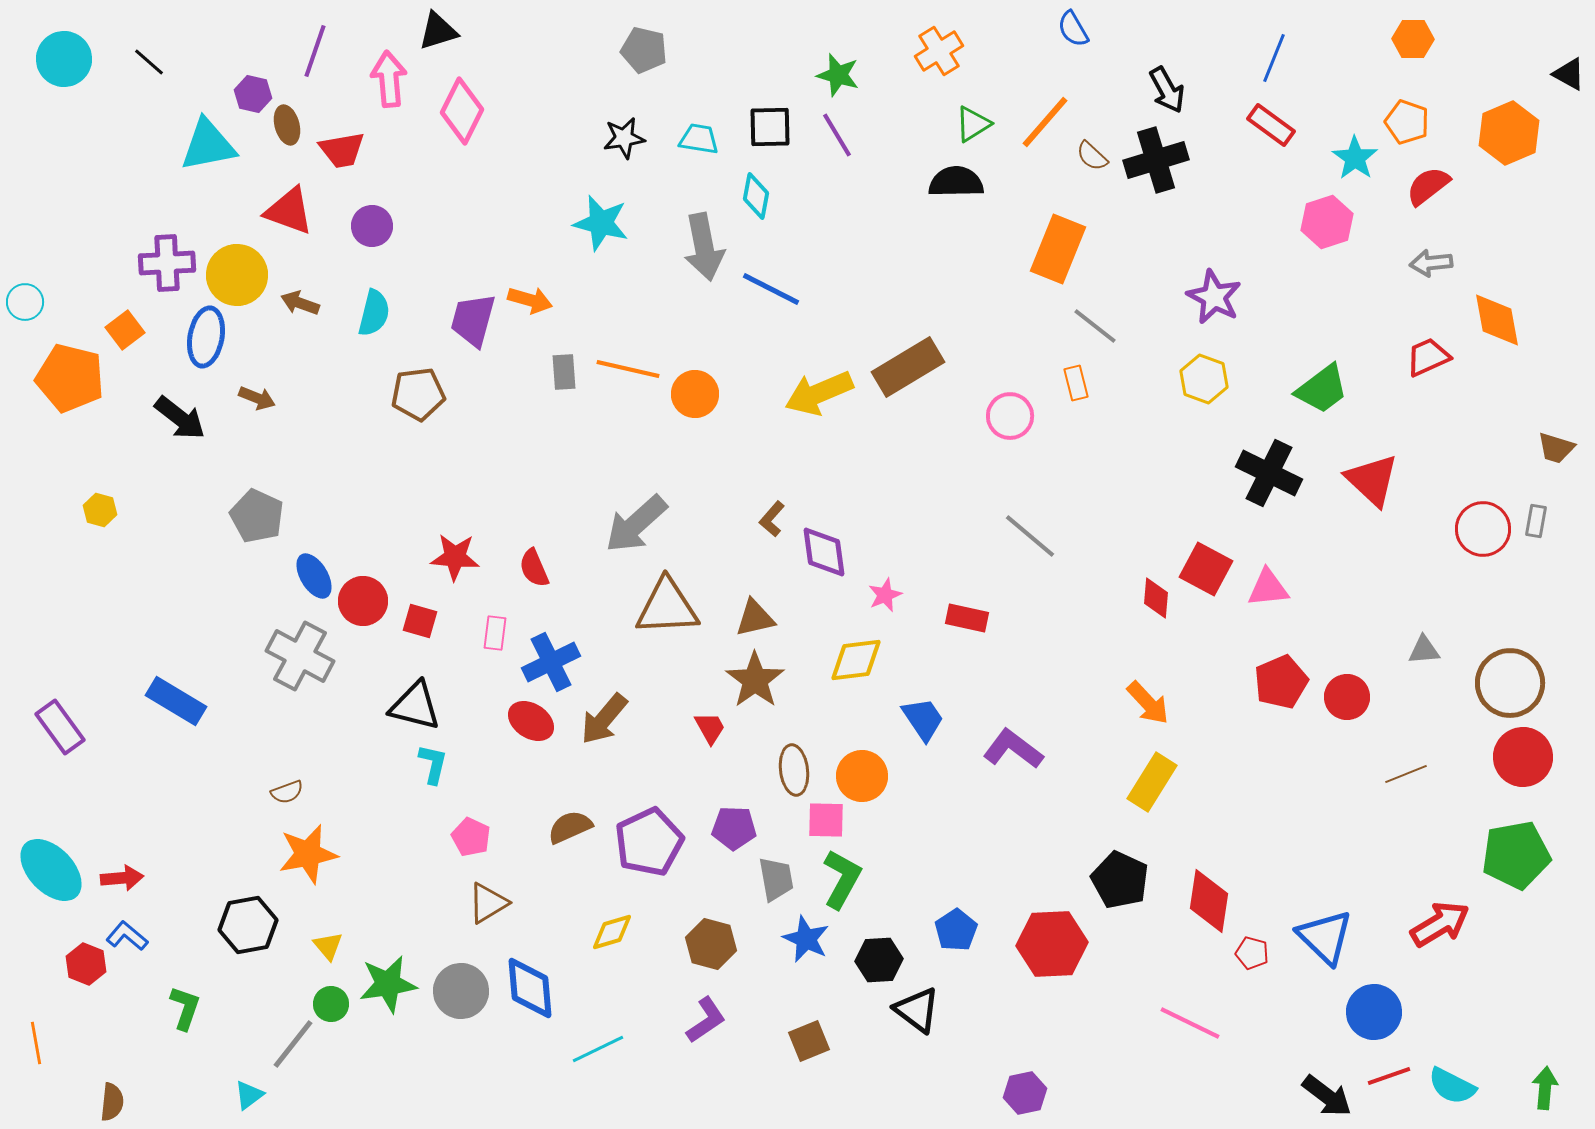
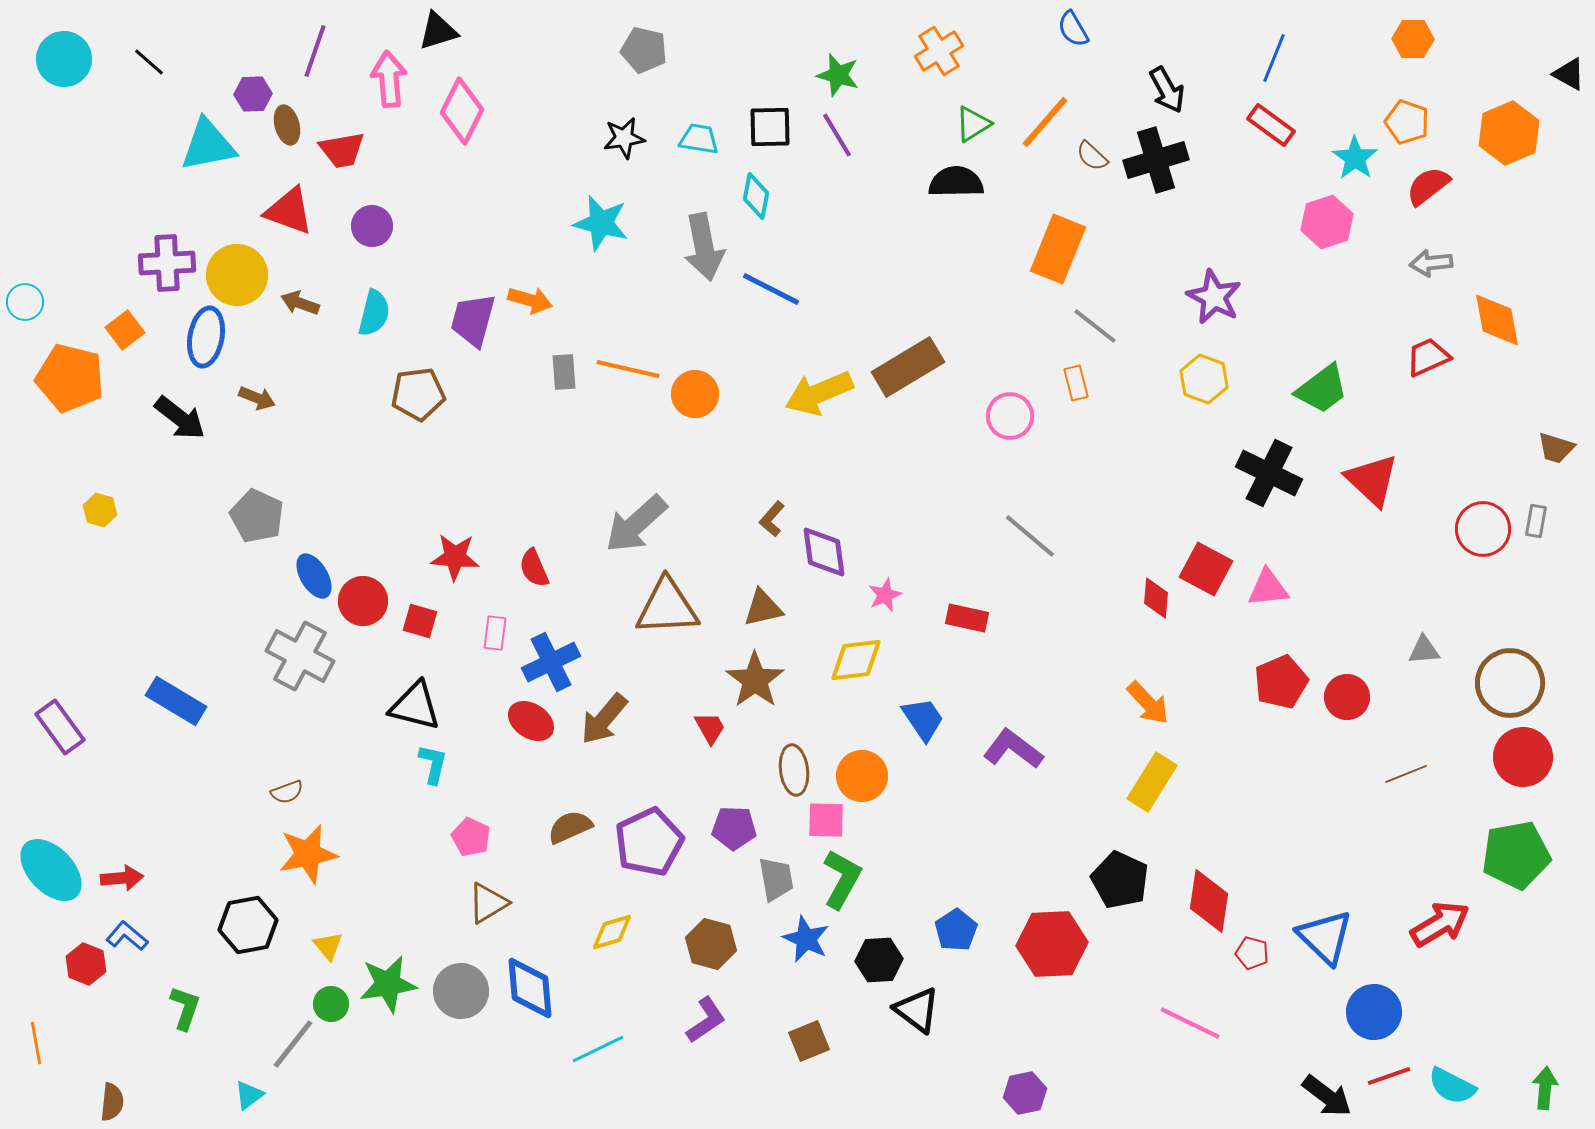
purple hexagon at (253, 94): rotated 15 degrees counterclockwise
brown triangle at (755, 618): moved 8 px right, 10 px up
